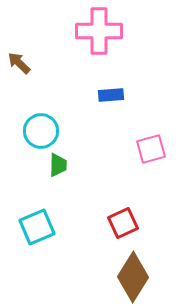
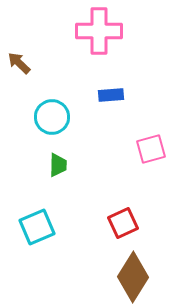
cyan circle: moved 11 px right, 14 px up
